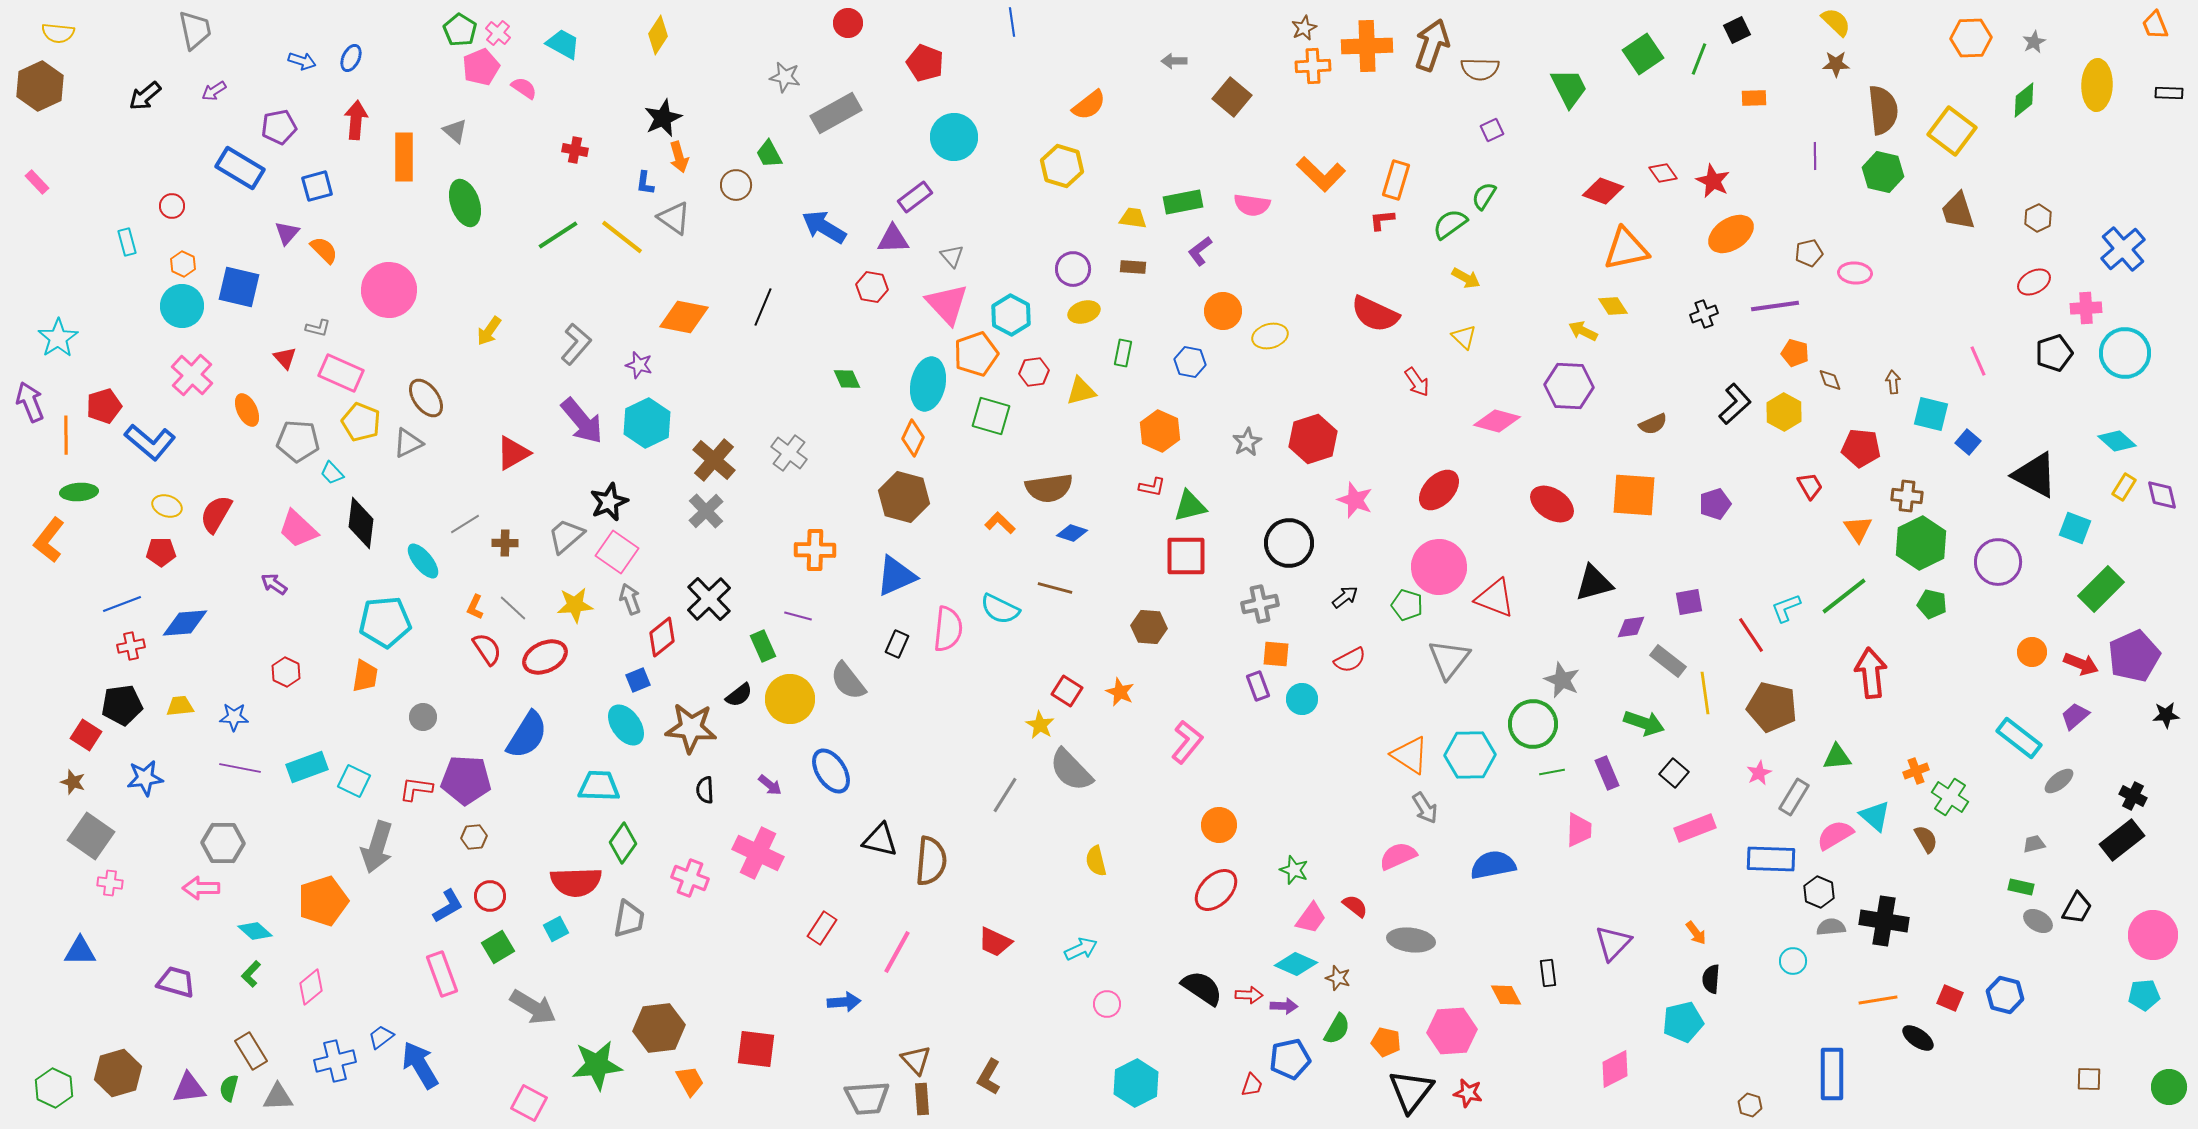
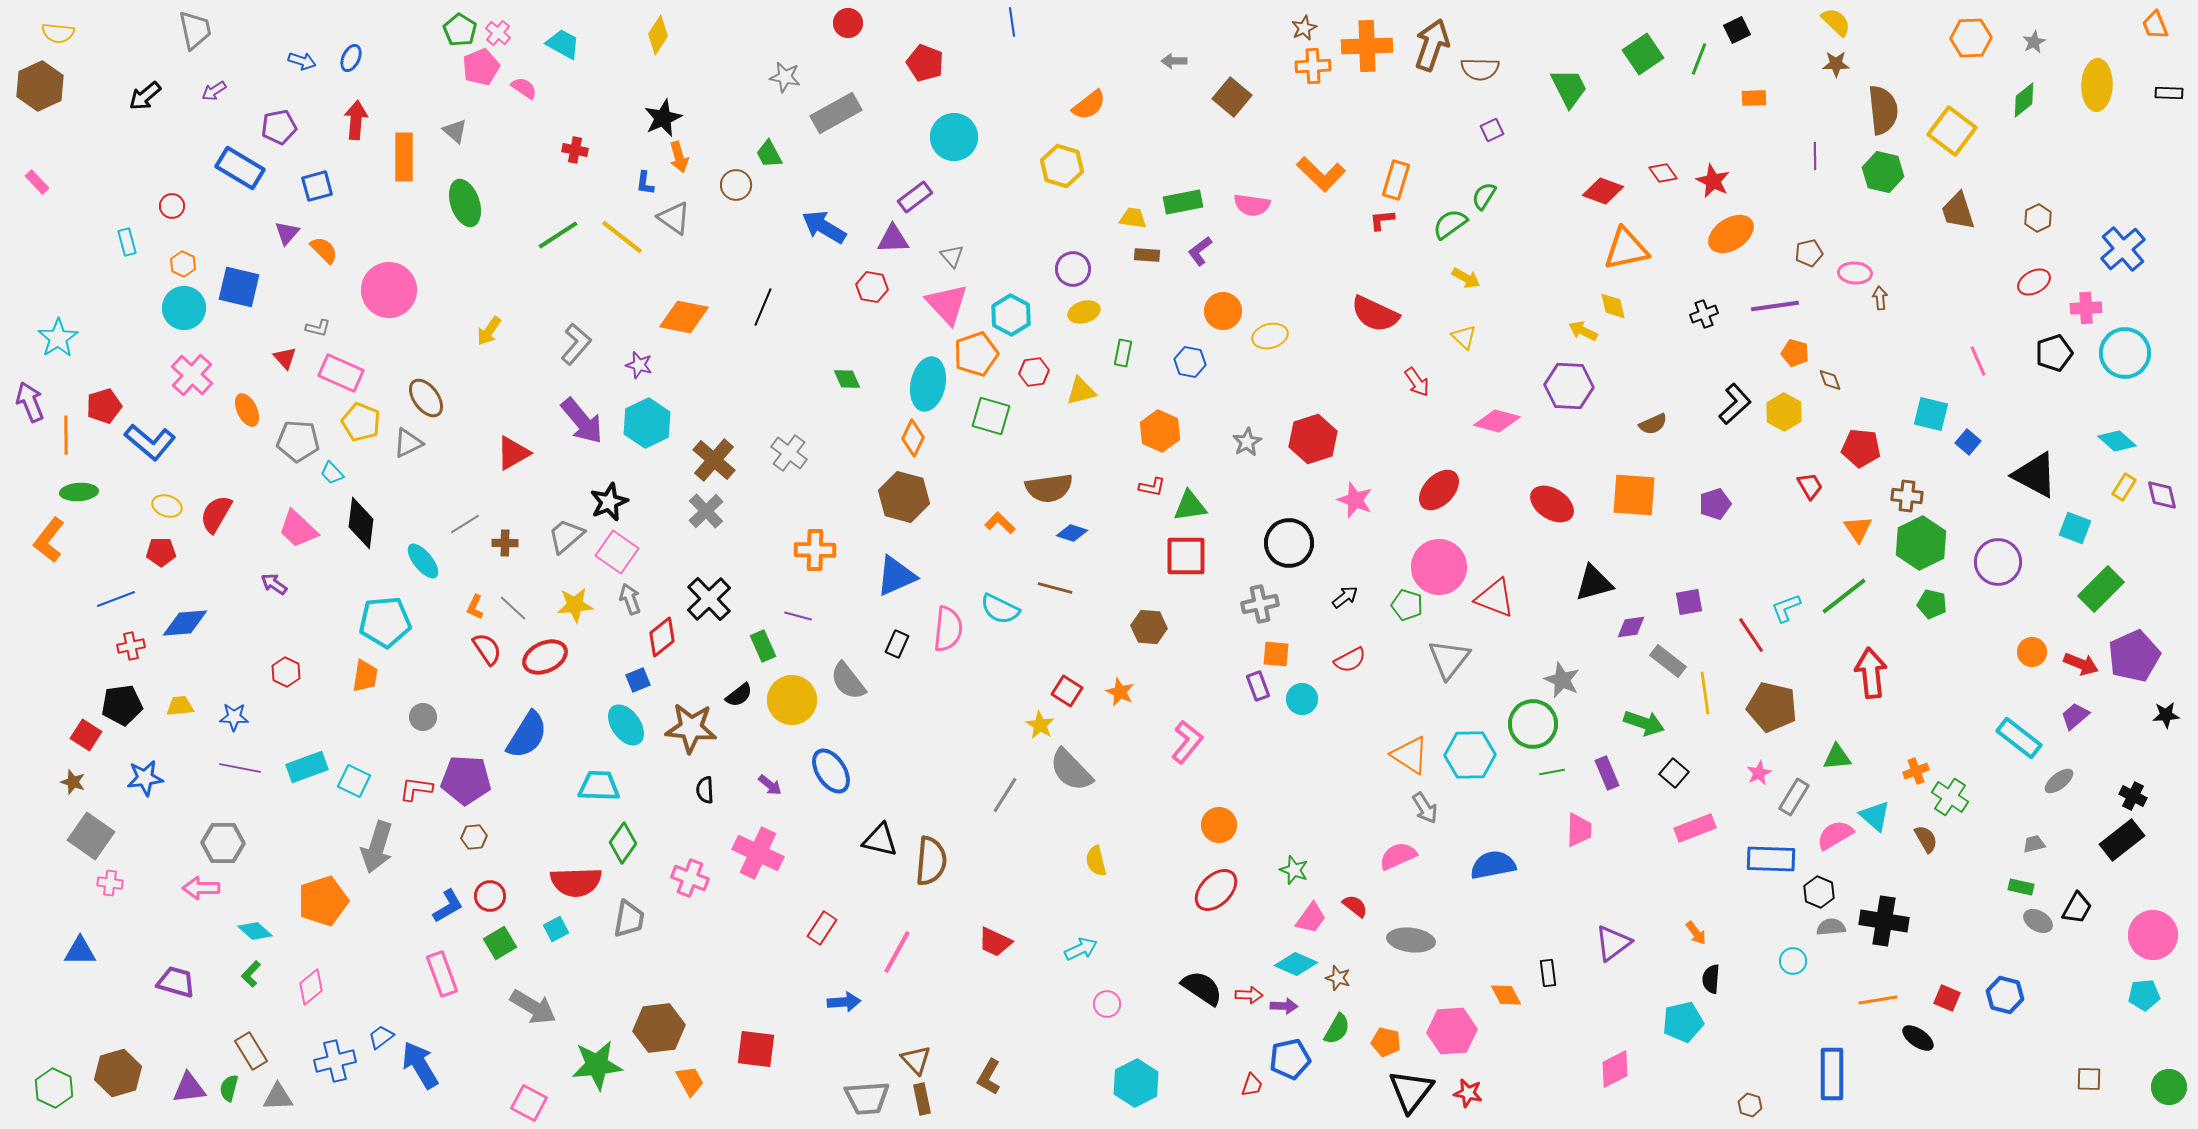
brown rectangle at (1133, 267): moved 14 px right, 12 px up
cyan circle at (182, 306): moved 2 px right, 2 px down
yellow diamond at (1613, 306): rotated 20 degrees clockwise
brown arrow at (1893, 382): moved 13 px left, 84 px up
green triangle at (1190, 506): rotated 6 degrees clockwise
blue line at (122, 604): moved 6 px left, 5 px up
yellow circle at (790, 699): moved 2 px right, 1 px down
purple triangle at (1613, 943): rotated 9 degrees clockwise
green square at (498, 947): moved 2 px right, 4 px up
red square at (1950, 998): moved 3 px left
brown rectangle at (922, 1099): rotated 8 degrees counterclockwise
